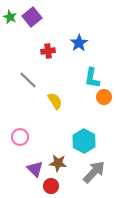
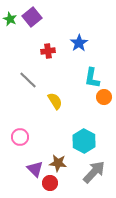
green star: moved 2 px down
red circle: moved 1 px left, 3 px up
